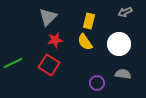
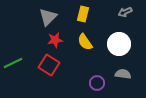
yellow rectangle: moved 6 px left, 7 px up
